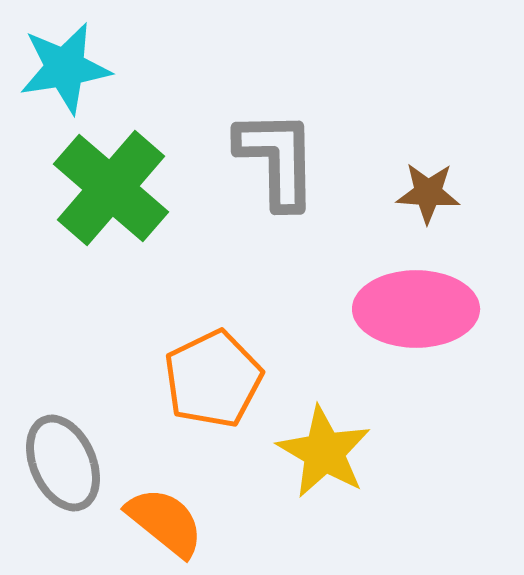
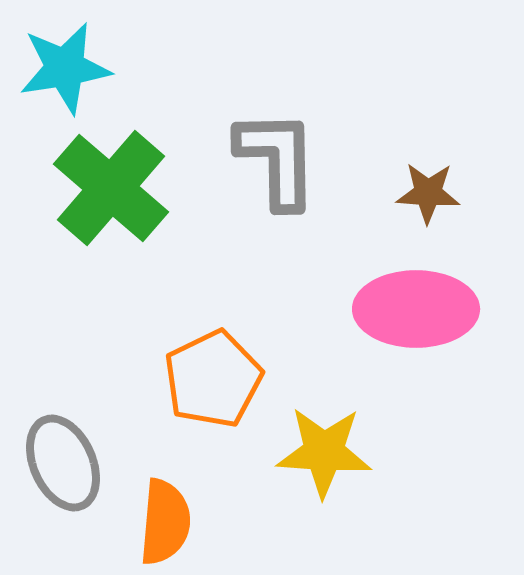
yellow star: rotated 26 degrees counterclockwise
orange semicircle: rotated 56 degrees clockwise
